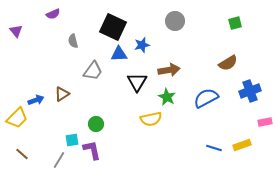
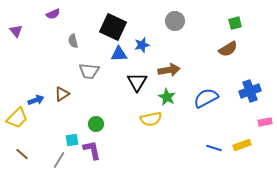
brown semicircle: moved 14 px up
gray trapezoid: moved 4 px left; rotated 60 degrees clockwise
